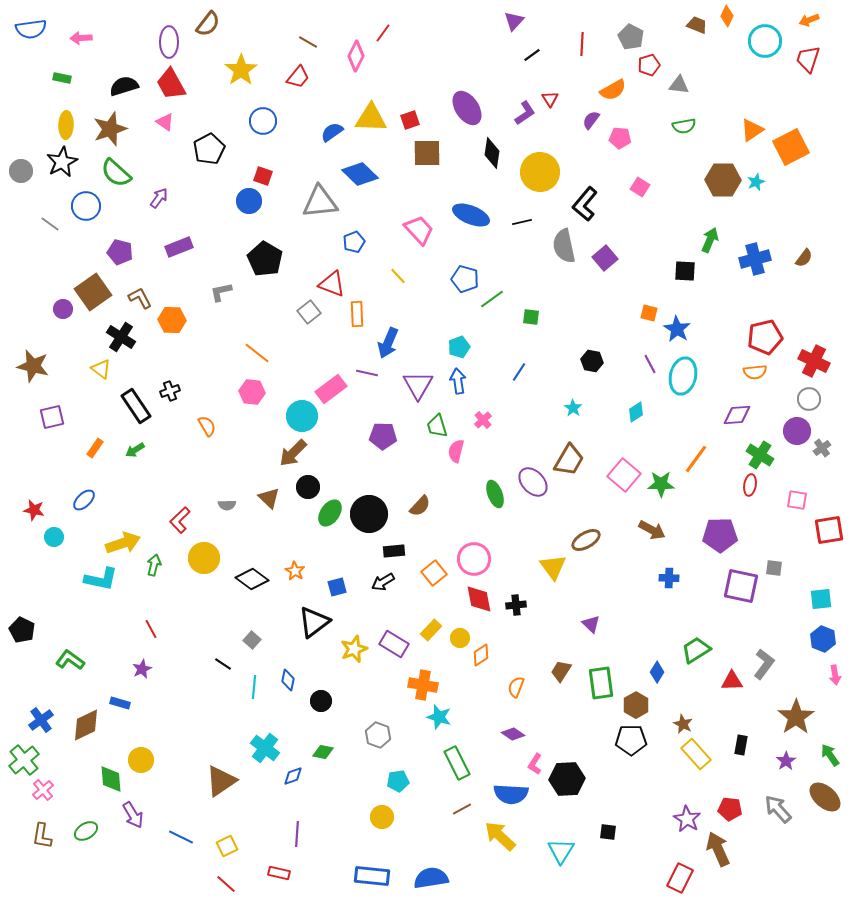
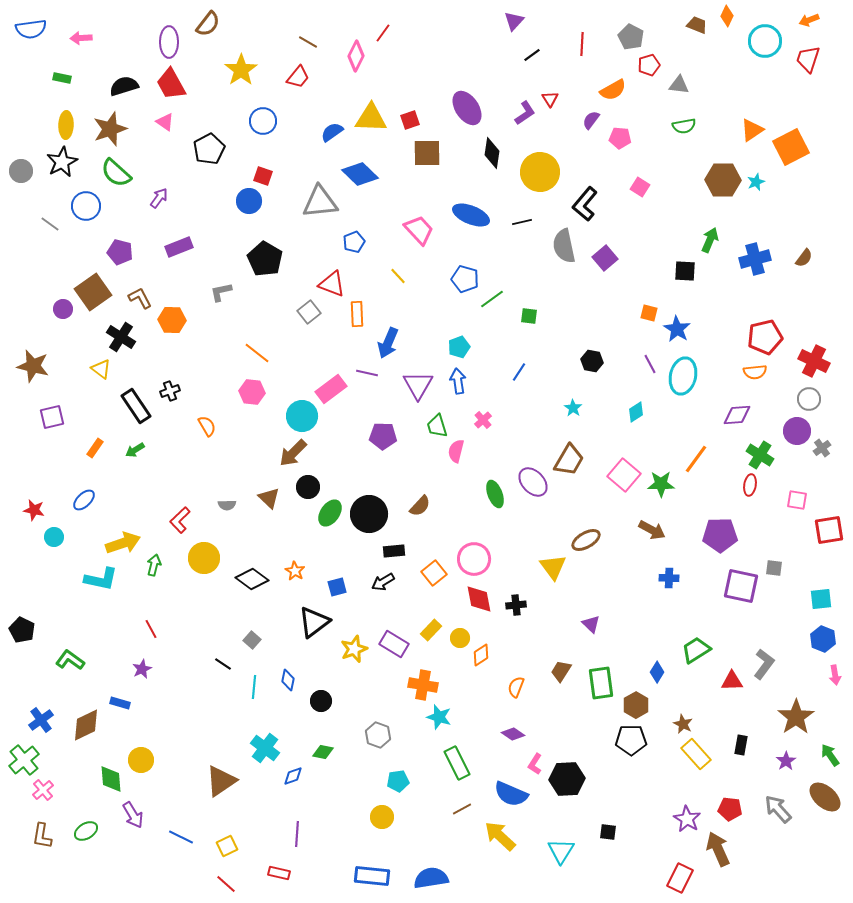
green square at (531, 317): moved 2 px left, 1 px up
blue semicircle at (511, 794): rotated 20 degrees clockwise
